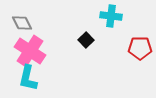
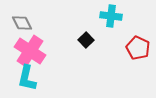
red pentagon: moved 2 px left; rotated 25 degrees clockwise
cyan L-shape: moved 1 px left
